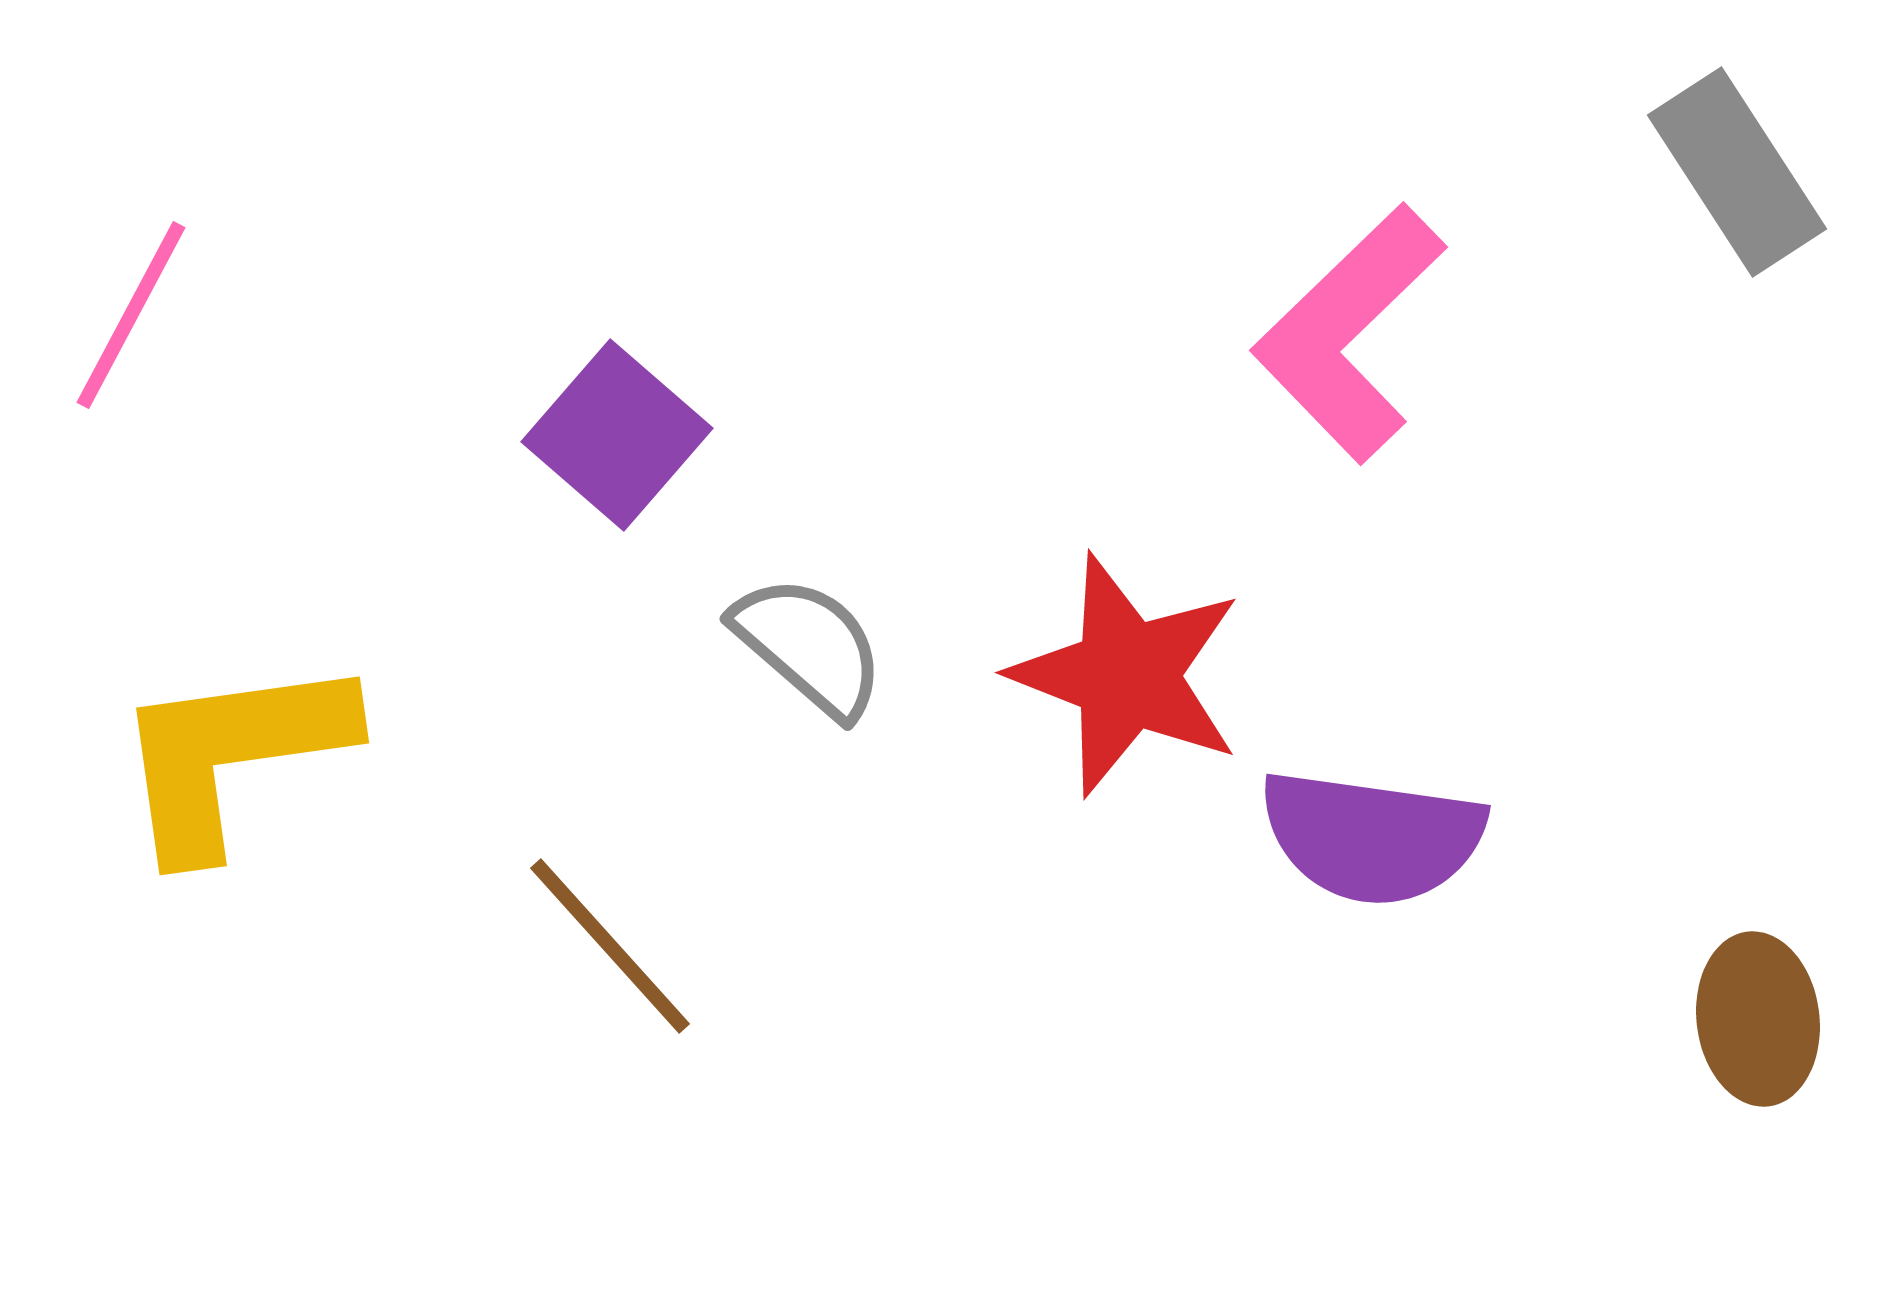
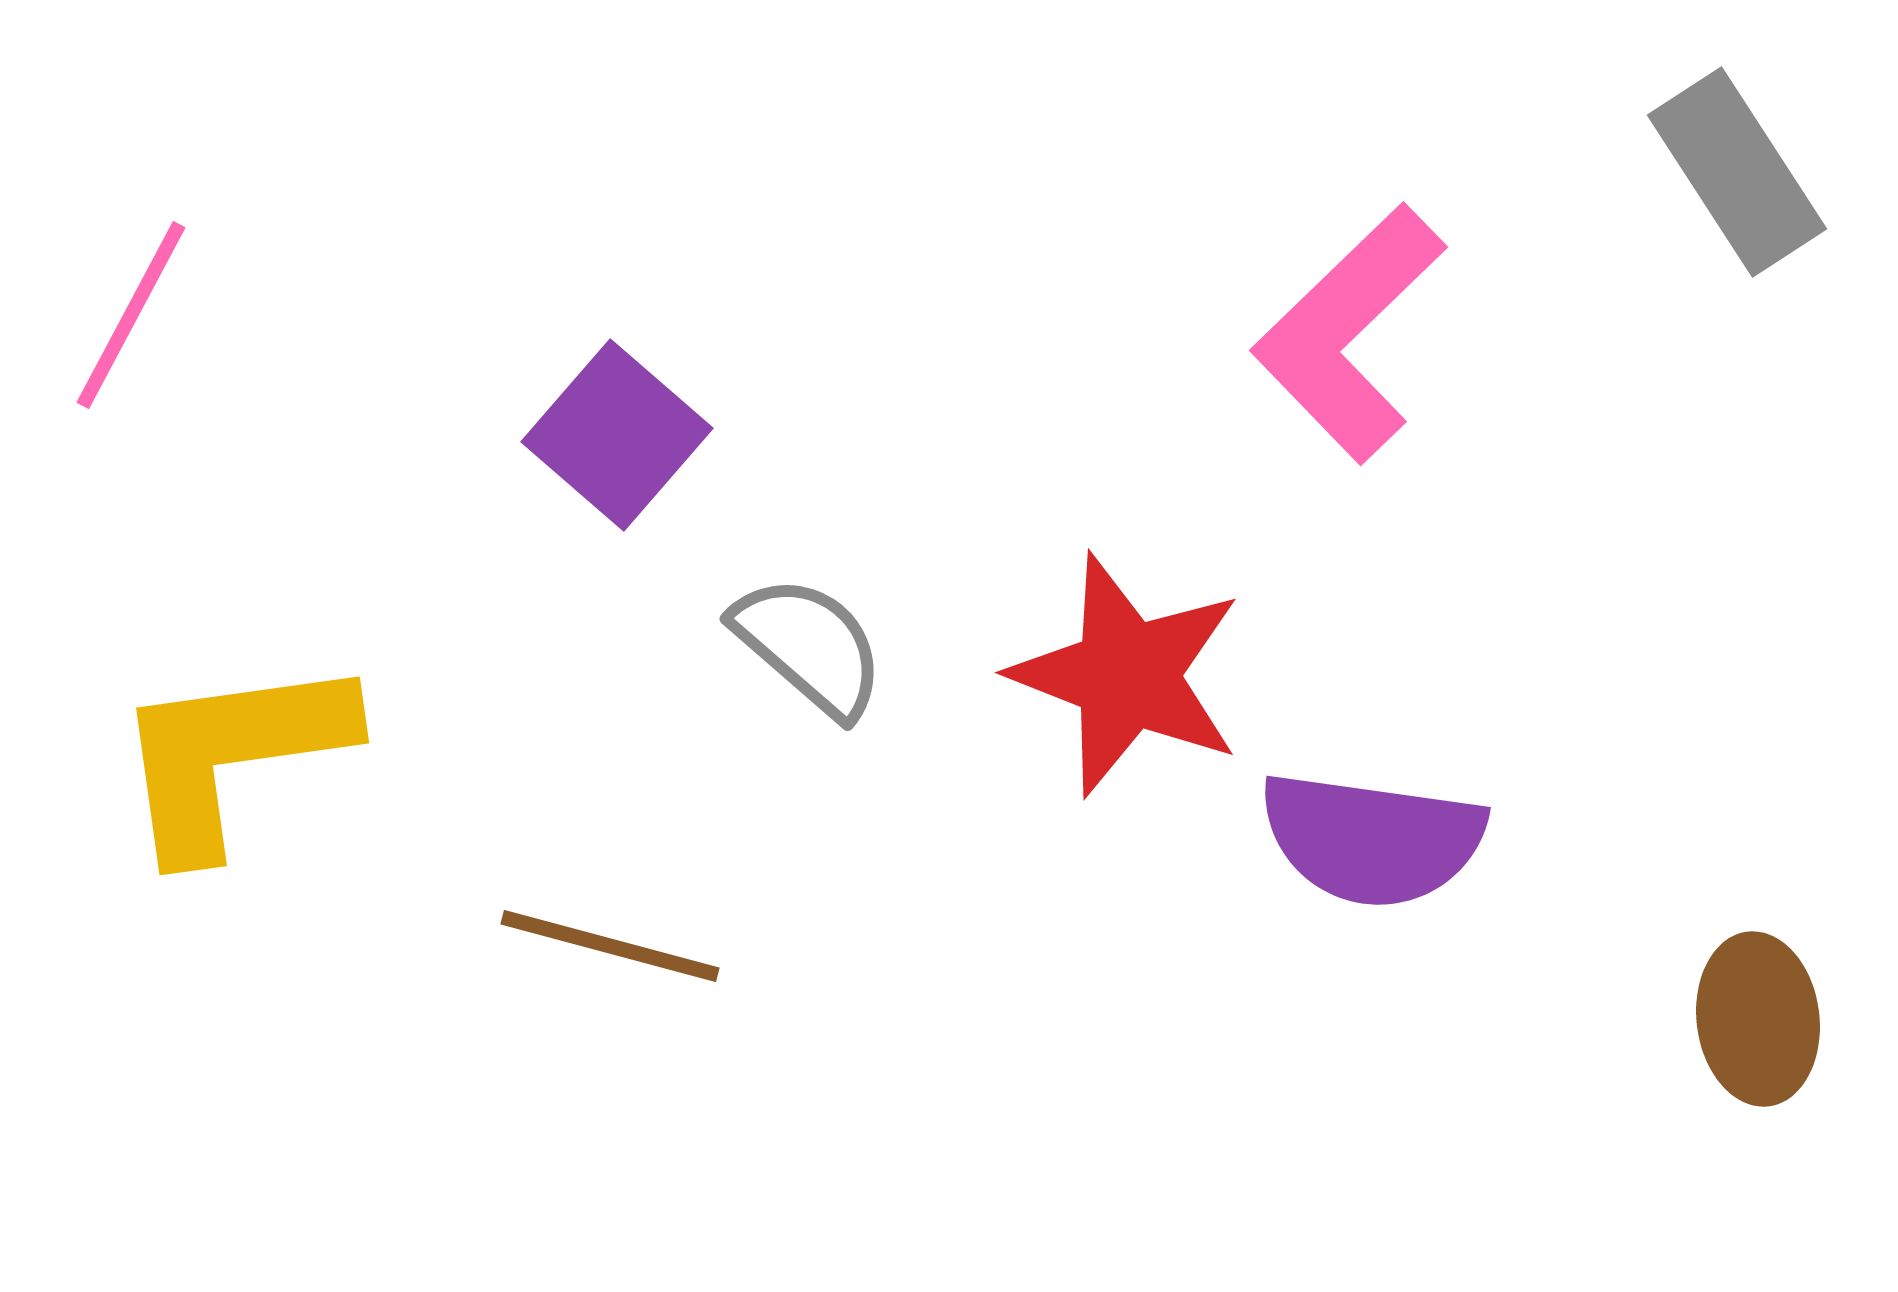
purple semicircle: moved 2 px down
brown line: rotated 33 degrees counterclockwise
